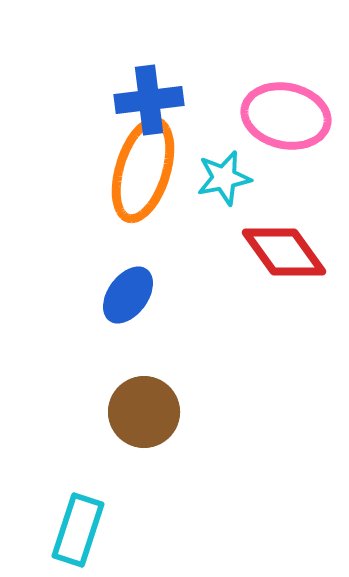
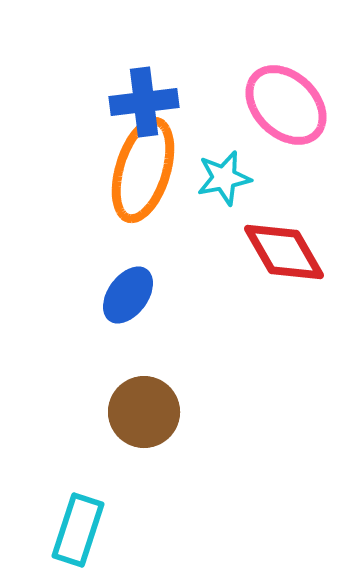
blue cross: moved 5 px left, 2 px down
pink ellipse: moved 11 px up; rotated 32 degrees clockwise
red diamond: rotated 6 degrees clockwise
